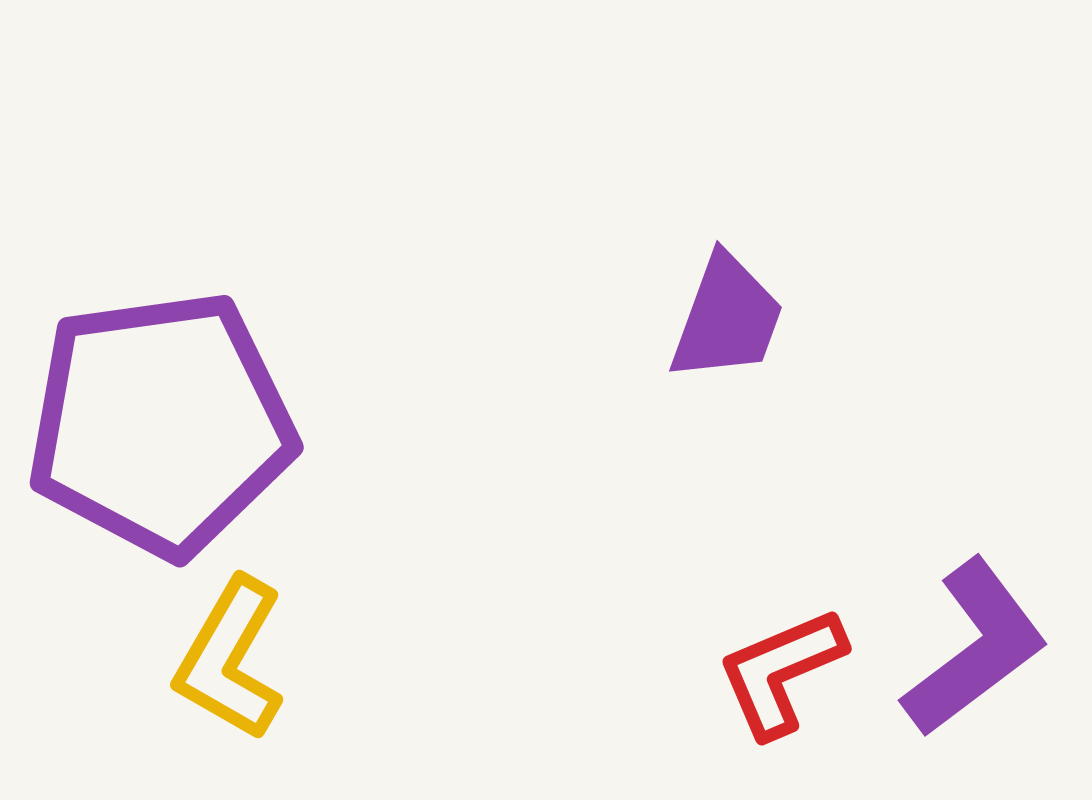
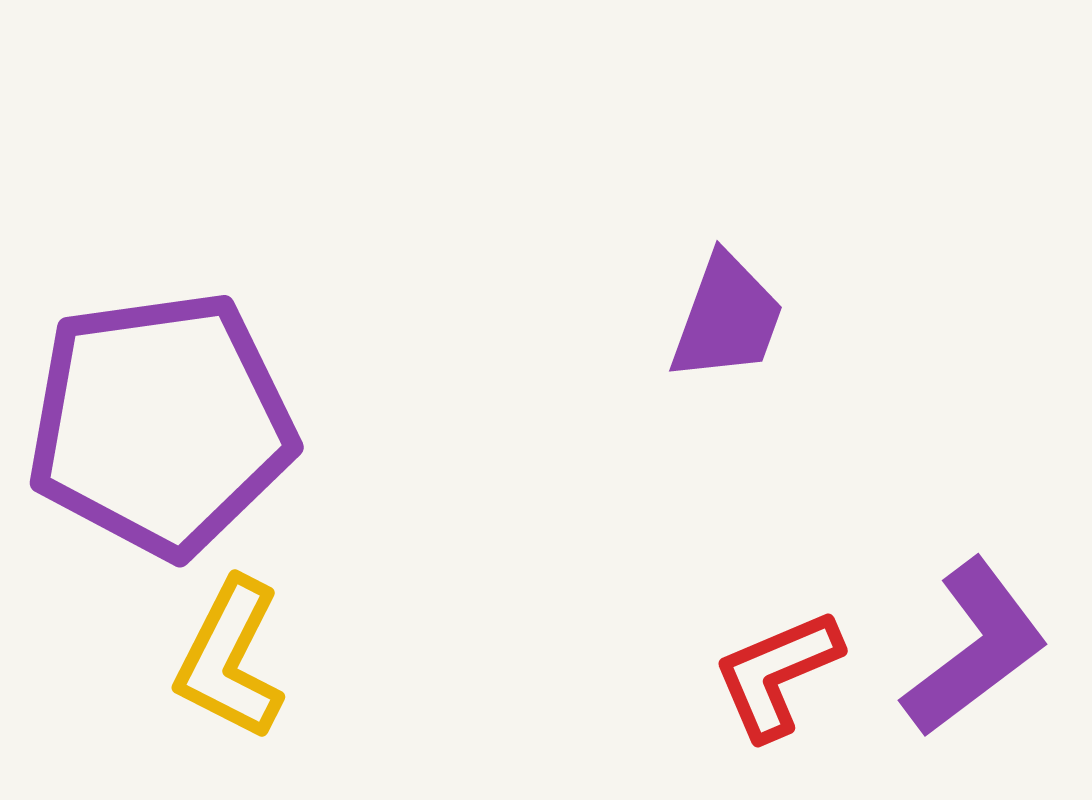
yellow L-shape: rotated 3 degrees counterclockwise
red L-shape: moved 4 px left, 2 px down
